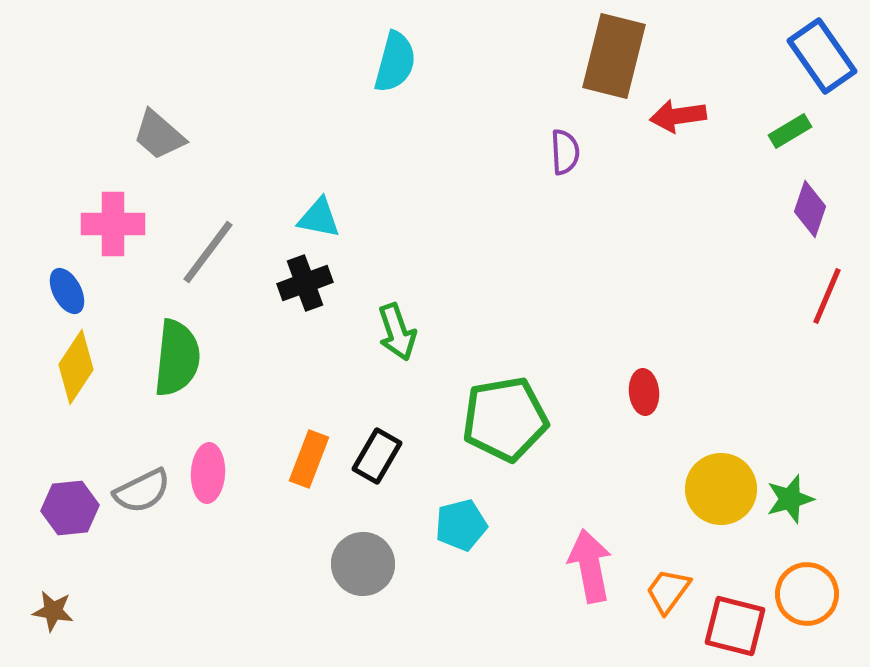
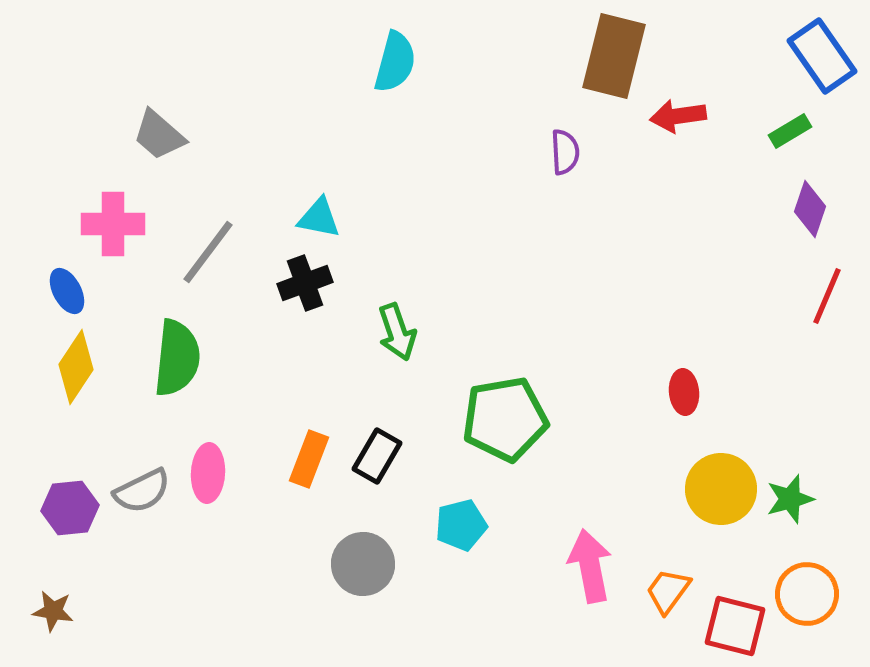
red ellipse: moved 40 px right
